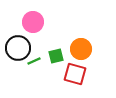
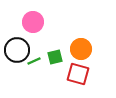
black circle: moved 1 px left, 2 px down
green square: moved 1 px left, 1 px down
red square: moved 3 px right
